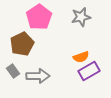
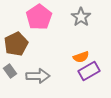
gray star: rotated 24 degrees counterclockwise
brown pentagon: moved 6 px left
gray rectangle: moved 3 px left
